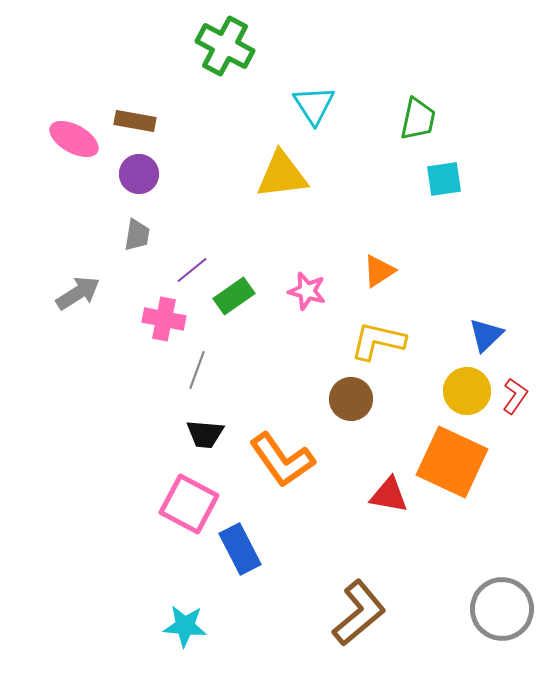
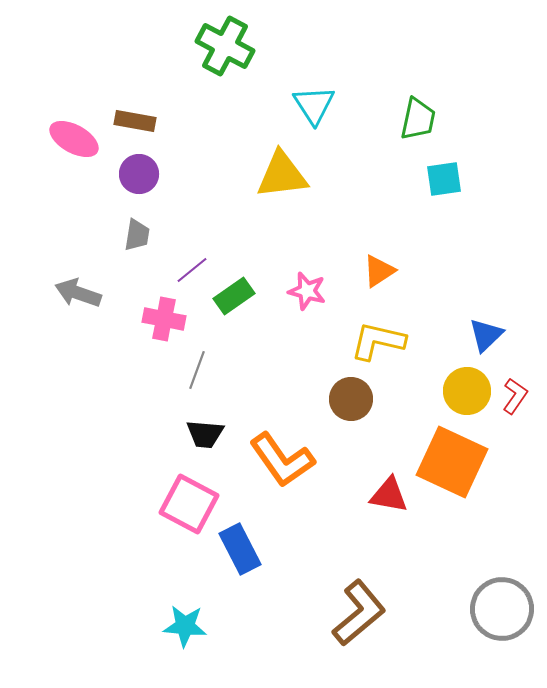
gray arrow: rotated 129 degrees counterclockwise
